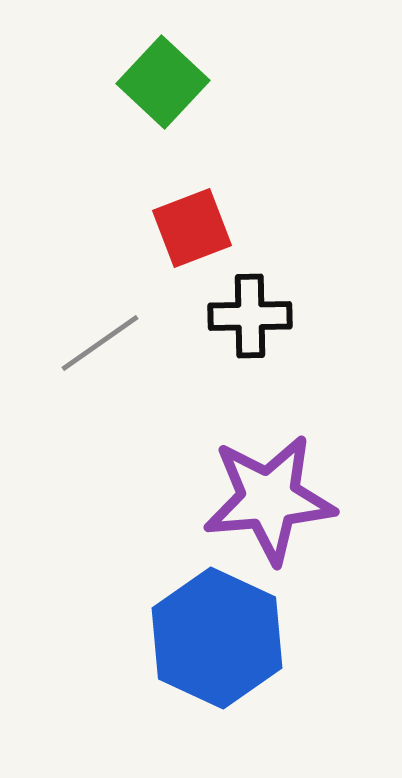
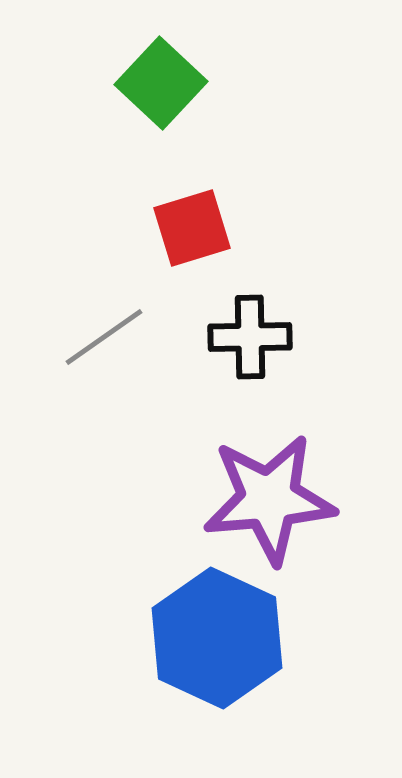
green square: moved 2 px left, 1 px down
red square: rotated 4 degrees clockwise
black cross: moved 21 px down
gray line: moved 4 px right, 6 px up
